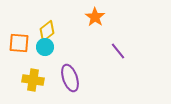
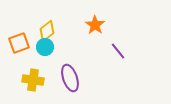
orange star: moved 8 px down
orange square: rotated 25 degrees counterclockwise
